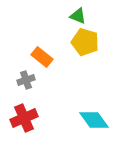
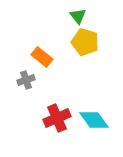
green triangle: rotated 30 degrees clockwise
red cross: moved 33 px right
